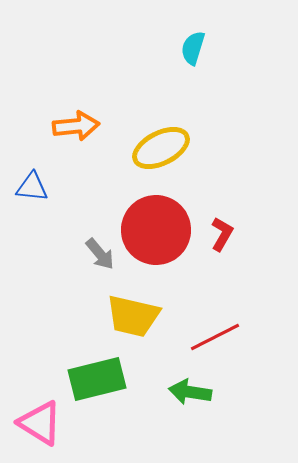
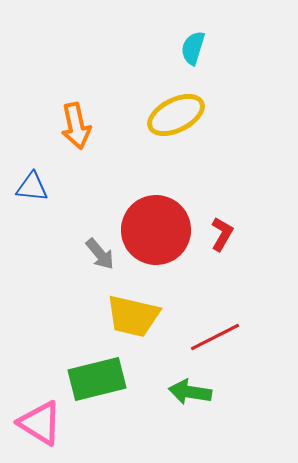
orange arrow: rotated 84 degrees clockwise
yellow ellipse: moved 15 px right, 33 px up
